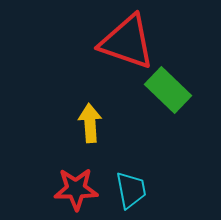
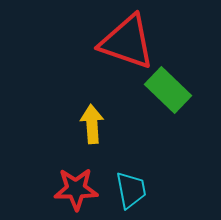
yellow arrow: moved 2 px right, 1 px down
